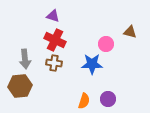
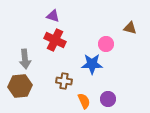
brown triangle: moved 4 px up
brown cross: moved 10 px right, 18 px down
orange semicircle: rotated 42 degrees counterclockwise
